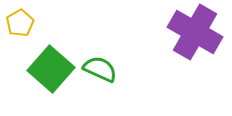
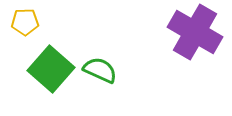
yellow pentagon: moved 5 px right, 1 px up; rotated 28 degrees clockwise
green semicircle: moved 1 px down
